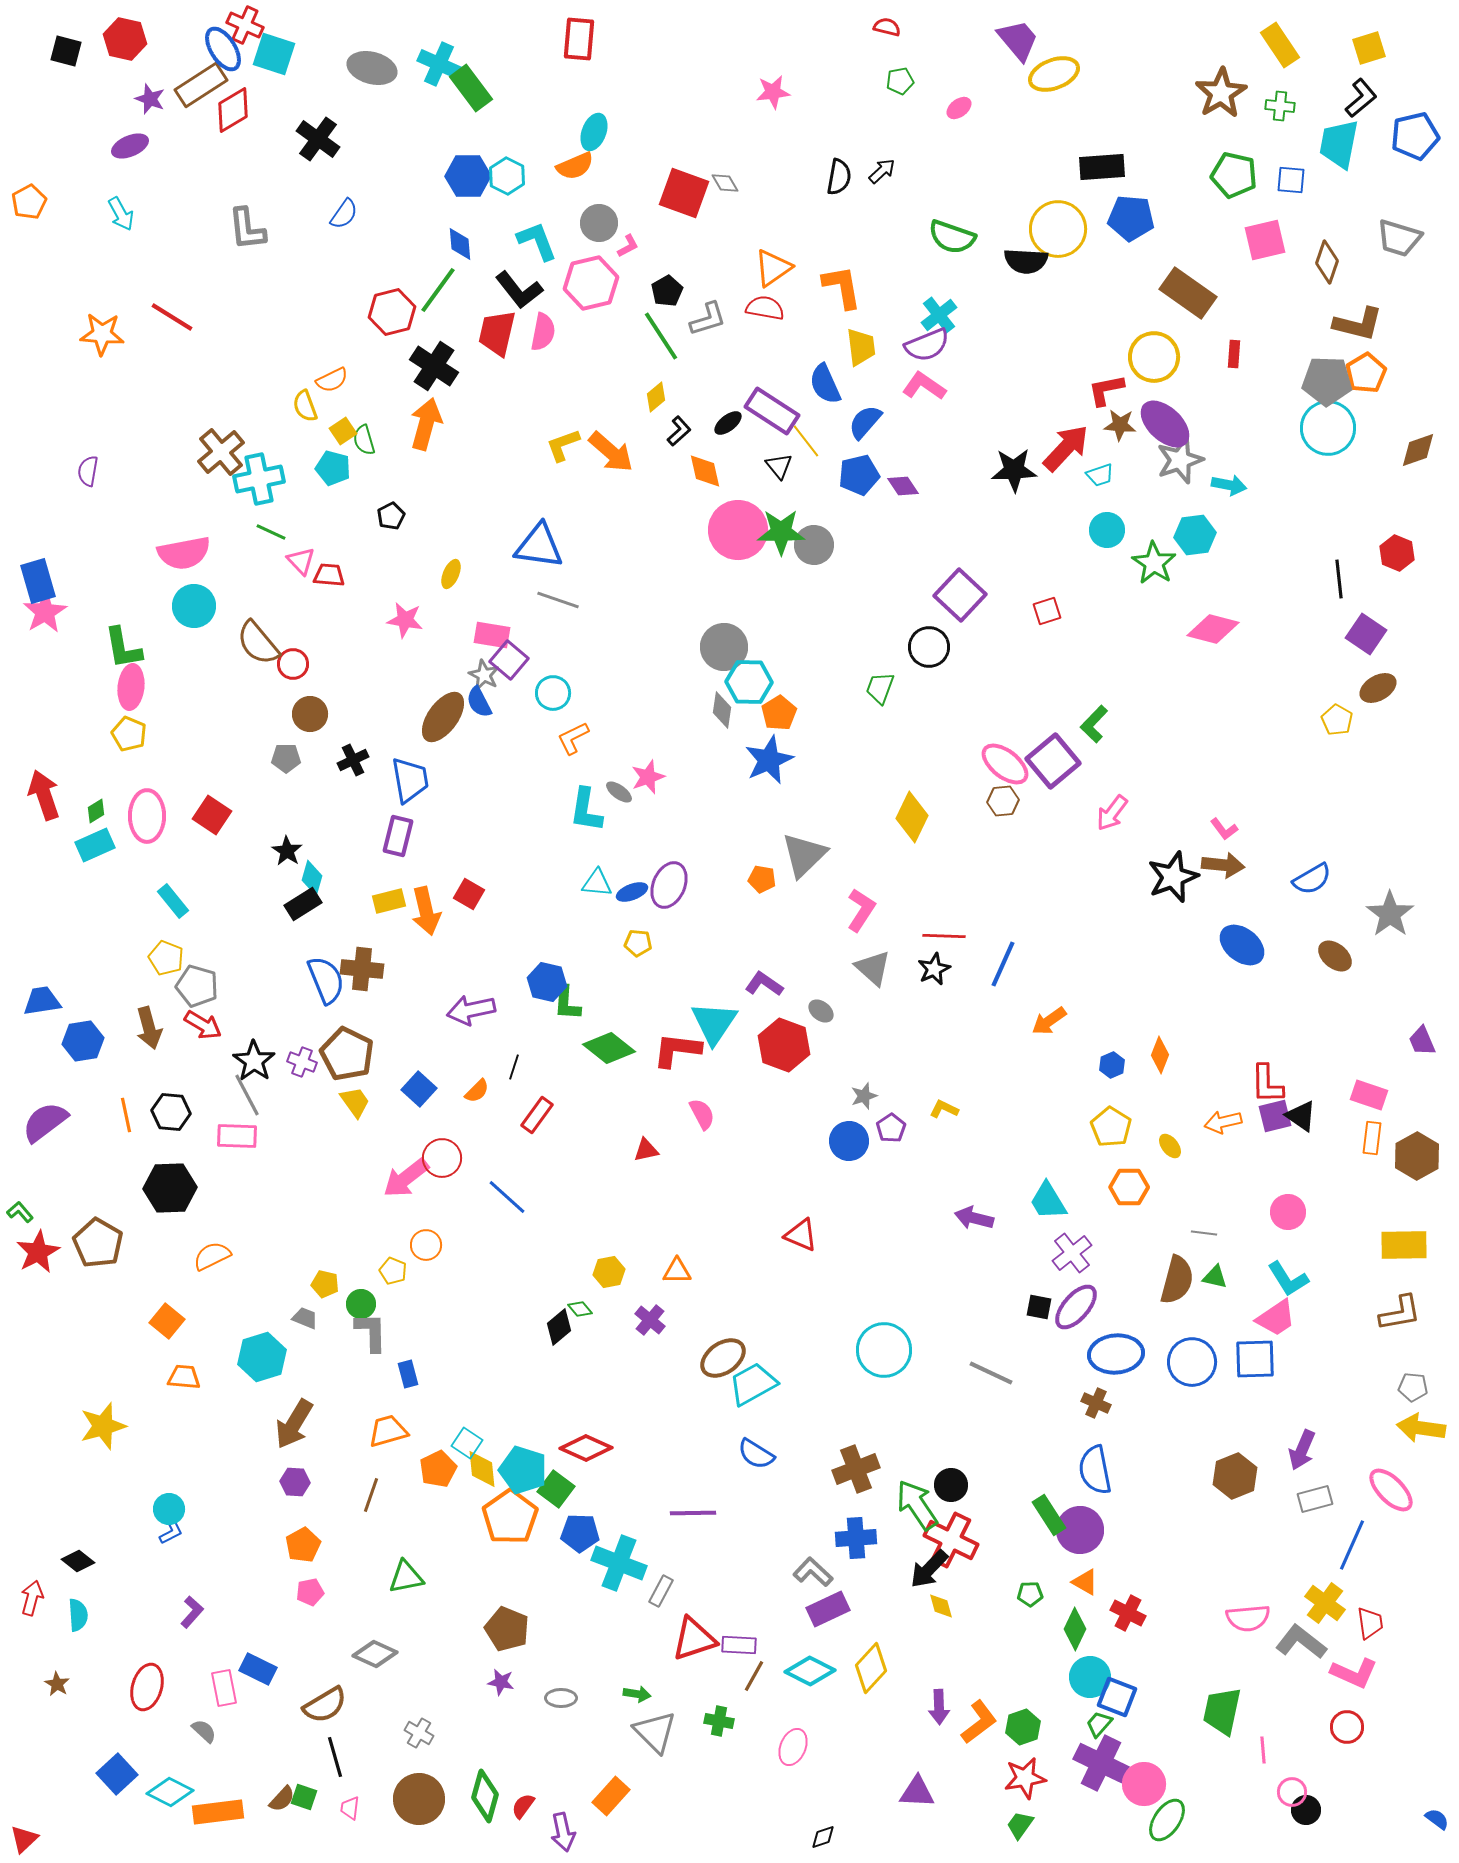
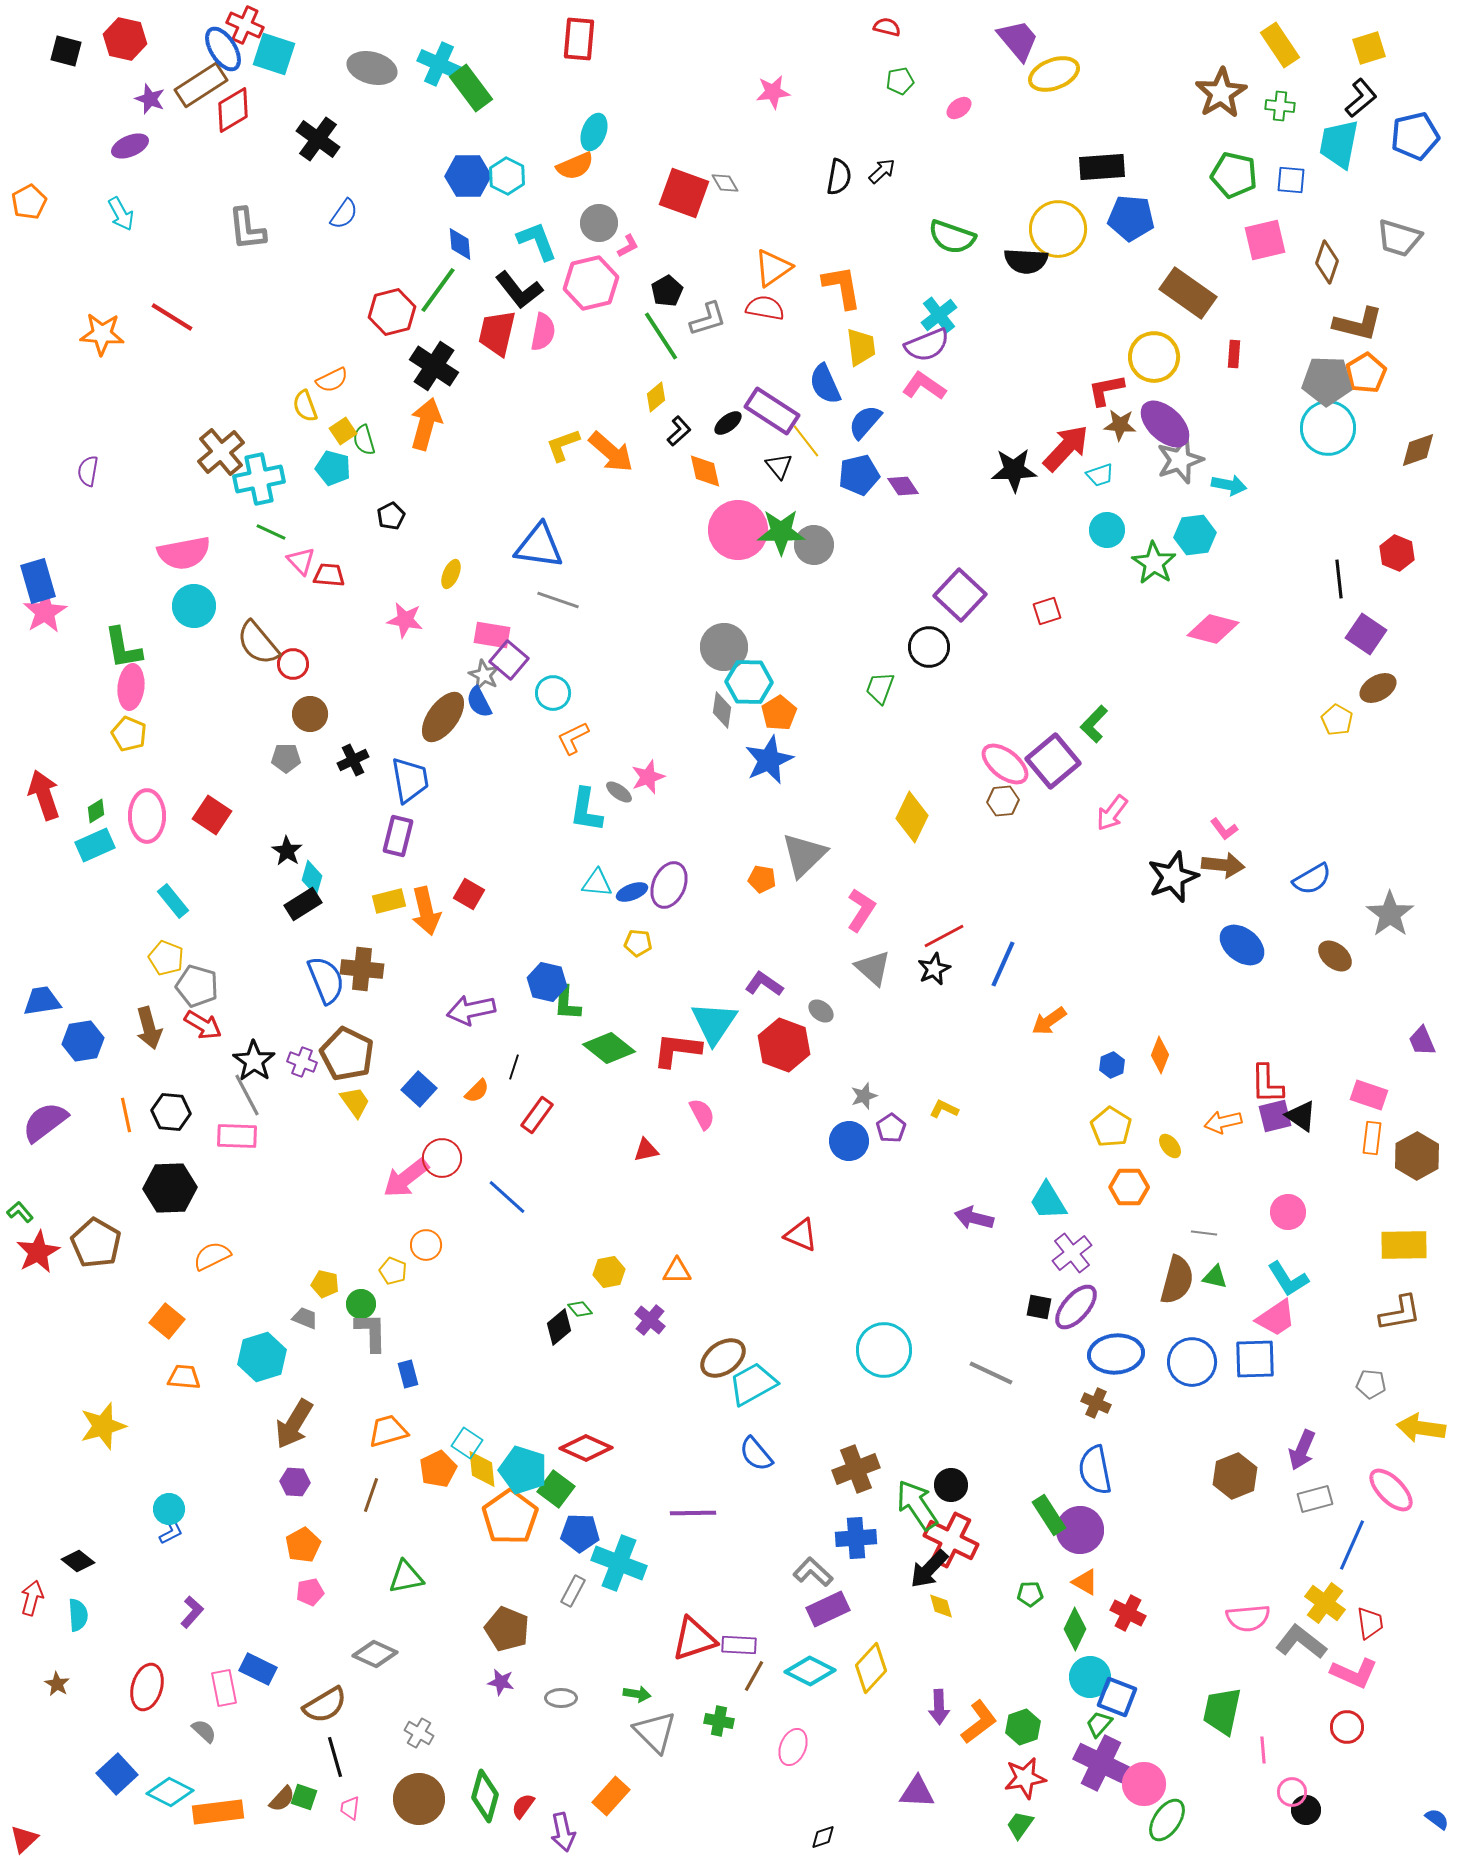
red line at (944, 936): rotated 30 degrees counterclockwise
brown pentagon at (98, 1243): moved 2 px left
gray pentagon at (1413, 1387): moved 42 px left, 3 px up
blue semicircle at (756, 1454): rotated 18 degrees clockwise
gray rectangle at (661, 1591): moved 88 px left
